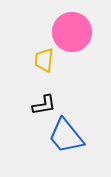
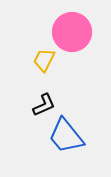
yellow trapezoid: rotated 20 degrees clockwise
black L-shape: rotated 15 degrees counterclockwise
